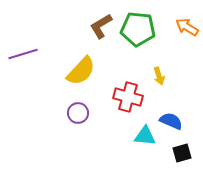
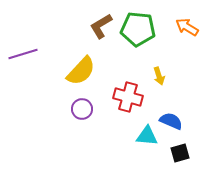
purple circle: moved 4 px right, 4 px up
cyan triangle: moved 2 px right
black square: moved 2 px left
